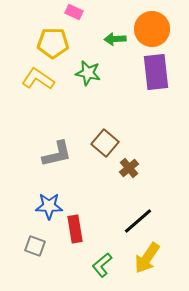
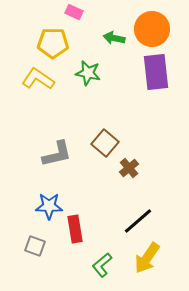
green arrow: moved 1 px left, 1 px up; rotated 15 degrees clockwise
